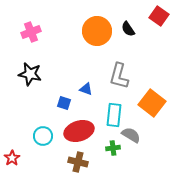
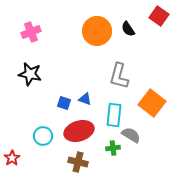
blue triangle: moved 1 px left, 10 px down
